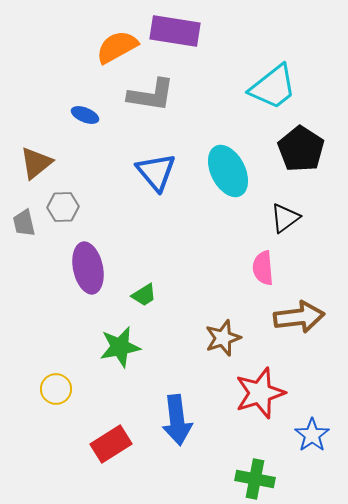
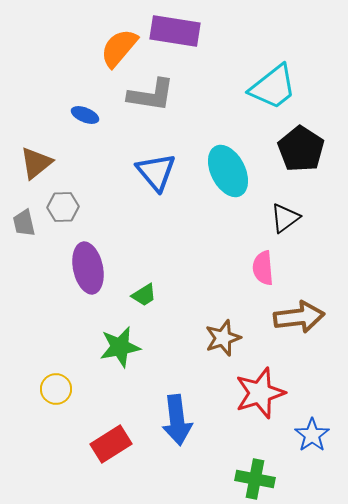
orange semicircle: moved 2 px right, 1 px down; rotated 21 degrees counterclockwise
